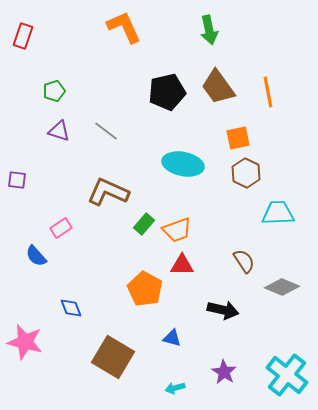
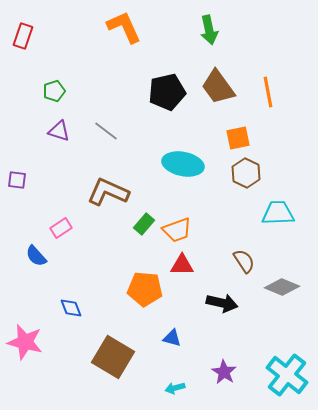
orange pentagon: rotated 24 degrees counterclockwise
black arrow: moved 1 px left, 7 px up
